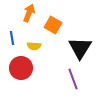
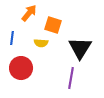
orange arrow: rotated 18 degrees clockwise
orange square: rotated 12 degrees counterclockwise
blue line: rotated 16 degrees clockwise
yellow semicircle: moved 7 px right, 3 px up
purple line: moved 2 px left, 1 px up; rotated 30 degrees clockwise
